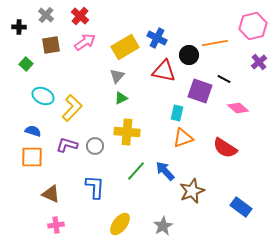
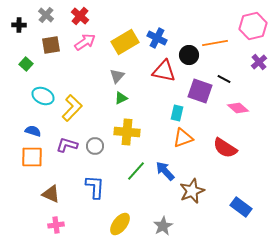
black cross: moved 2 px up
yellow rectangle: moved 5 px up
